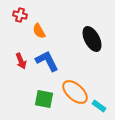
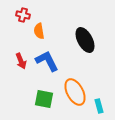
red cross: moved 3 px right
orange semicircle: rotated 21 degrees clockwise
black ellipse: moved 7 px left, 1 px down
orange ellipse: rotated 20 degrees clockwise
cyan rectangle: rotated 40 degrees clockwise
